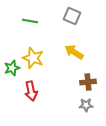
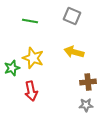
yellow arrow: rotated 18 degrees counterclockwise
